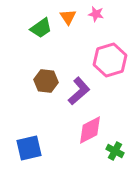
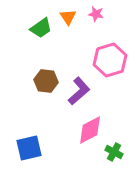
green cross: moved 1 px left, 1 px down
